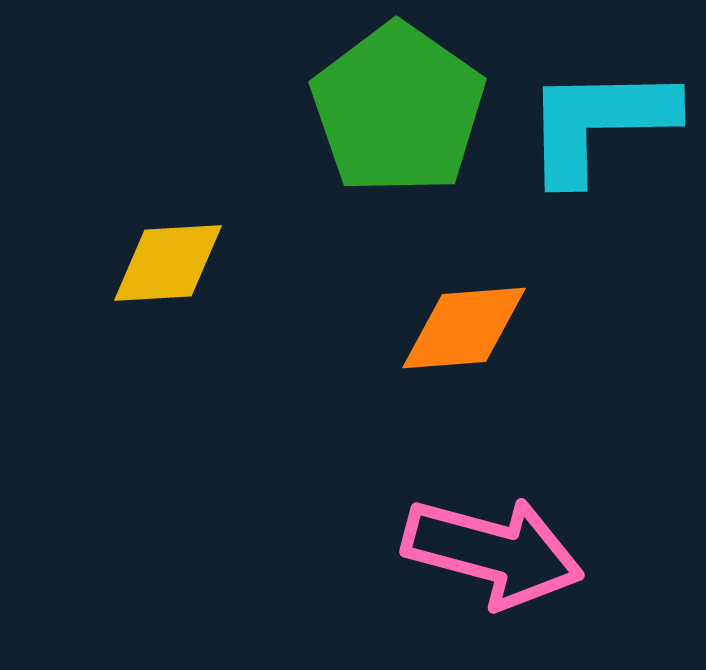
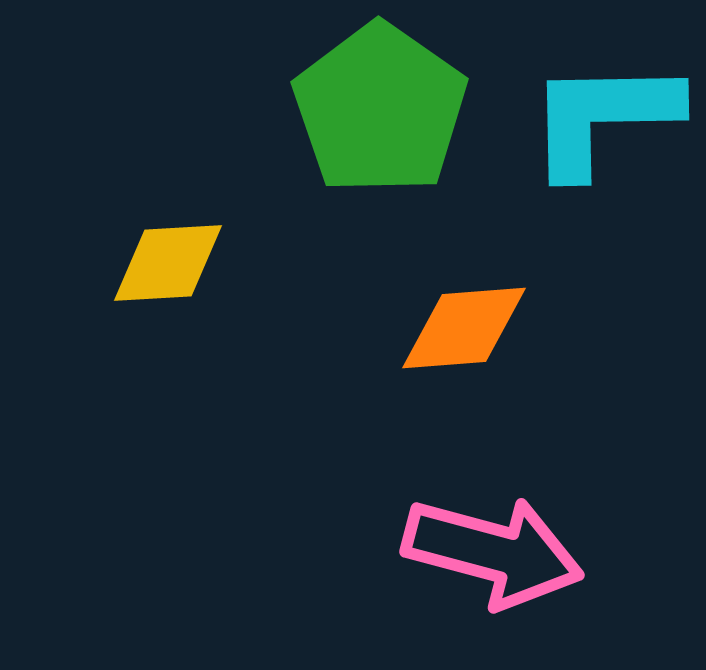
green pentagon: moved 18 px left
cyan L-shape: moved 4 px right, 6 px up
